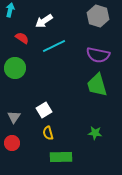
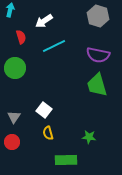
red semicircle: moved 1 px left, 1 px up; rotated 40 degrees clockwise
white square: rotated 21 degrees counterclockwise
green star: moved 6 px left, 4 px down
red circle: moved 1 px up
green rectangle: moved 5 px right, 3 px down
